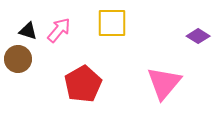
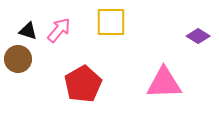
yellow square: moved 1 px left, 1 px up
pink triangle: rotated 48 degrees clockwise
